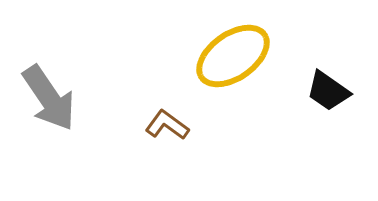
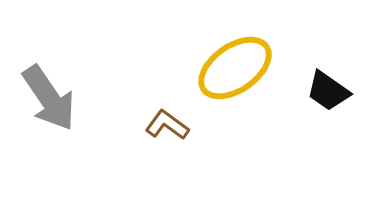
yellow ellipse: moved 2 px right, 12 px down
